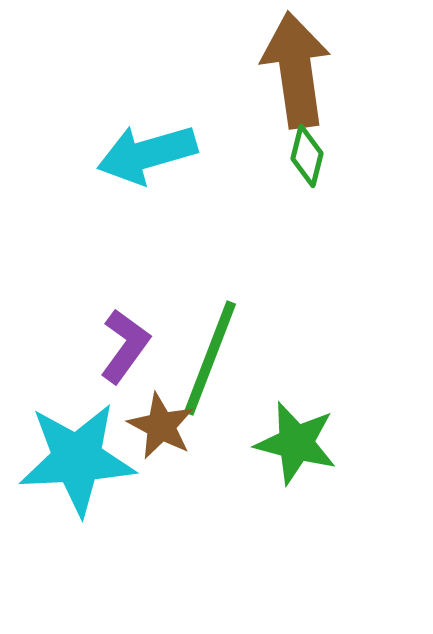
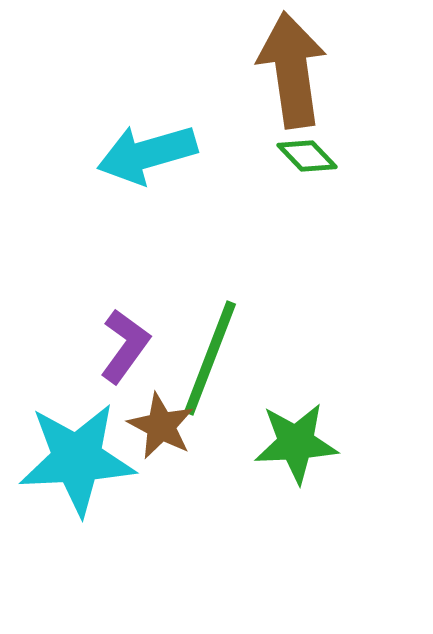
brown arrow: moved 4 px left
green diamond: rotated 58 degrees counterclockwise
green star: rotated 18 degrees counterclockwise
